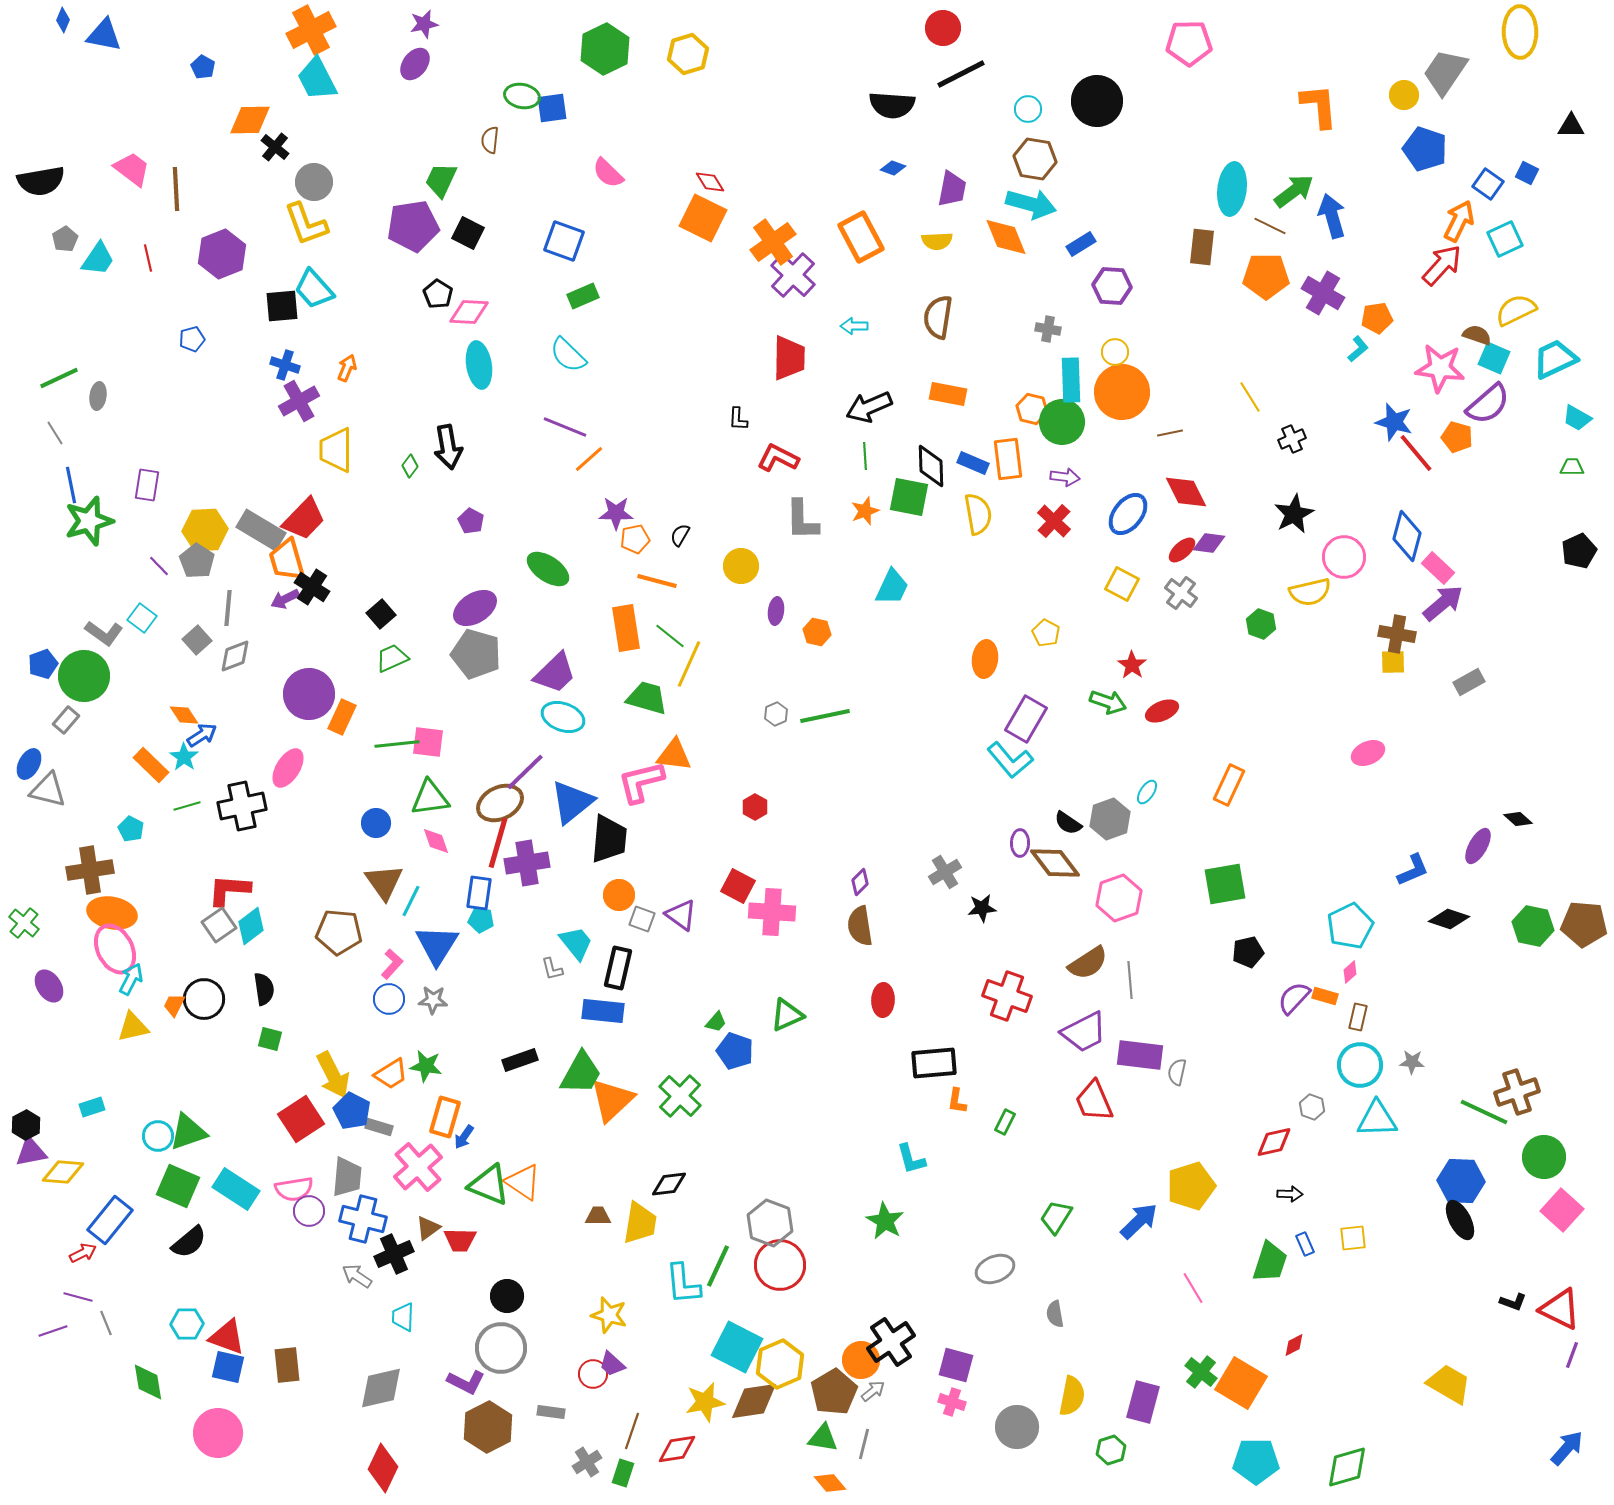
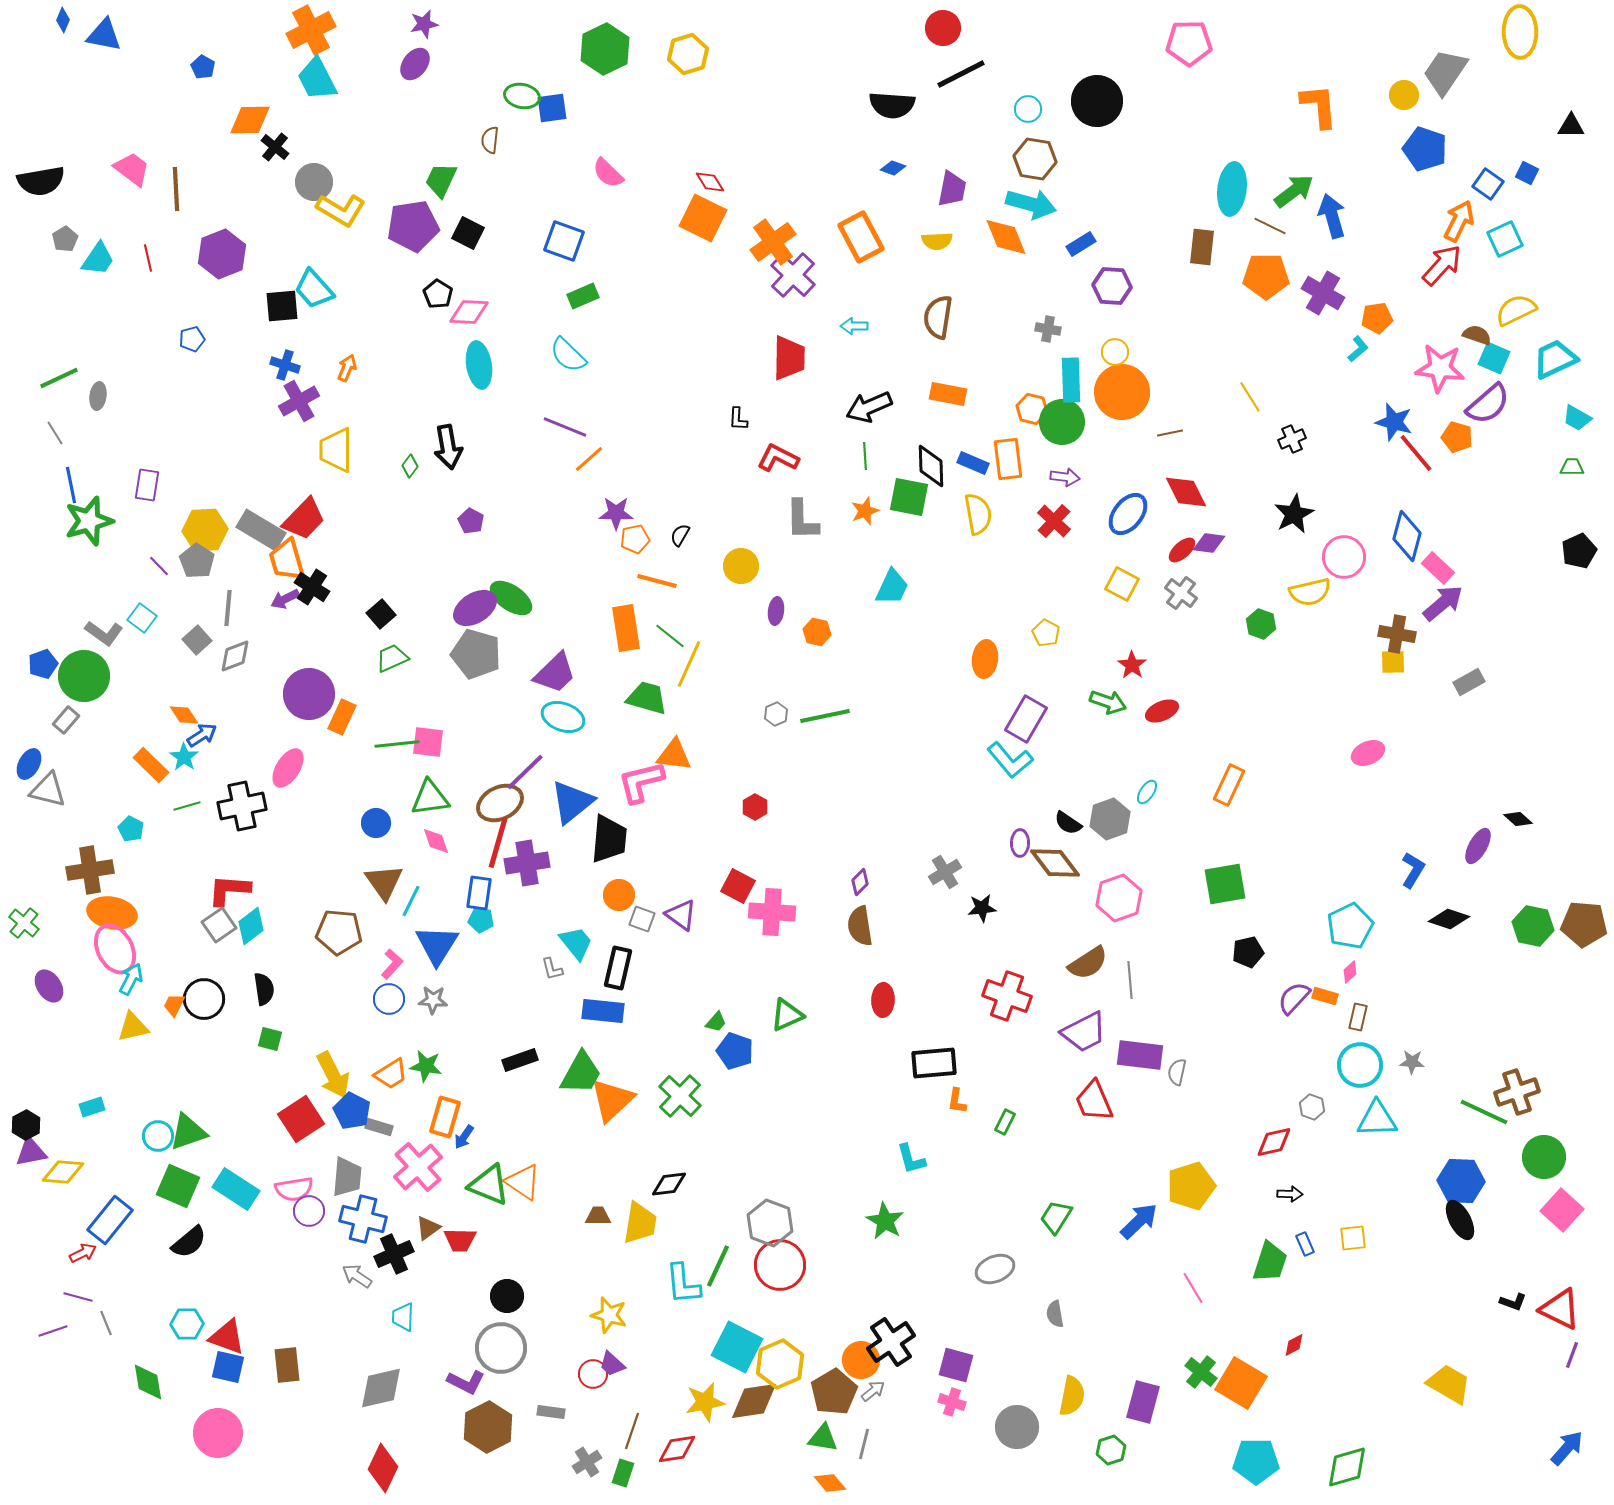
yellow L-shape at (306, 224): moved 35 px right, 14 px up; rotated 39 degrees counterclockwise
green ellipse at (548, 569): moved 37 px left, 29 px down
blue L-shape at (1413, 870): rotated 36 degrees counterclockwise
